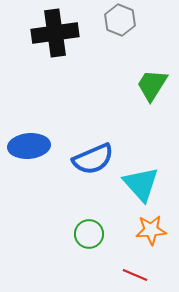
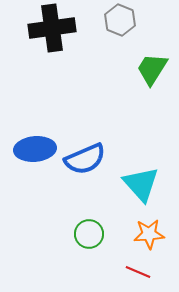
black cross: moved 3 px left, 5 px up
green trapezoid: moved 16 px up
blue ellipse: moved 6 px right, 3 px down
blue semicircle: moved 8 px left
orange star: moved 2 px left, 4 px down
red line: moved 3 px right, 3 px up
